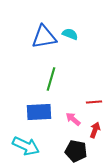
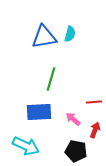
cyan semicircle: rotated 84 degrees clockwise
